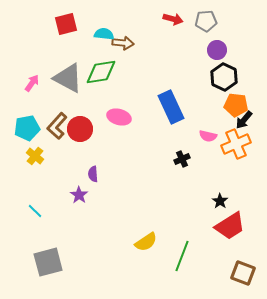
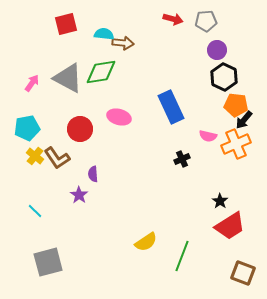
brown L-shape: moved 32 px down; rotated 76 degrees counterclockwise
